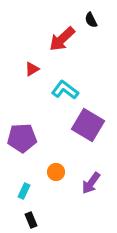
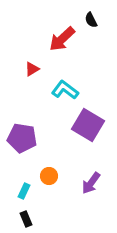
purple pentagon: rotated 12 degrees clockwise
orange circle: moved 7 px left, 4 px down
black rectangle: moved 5 px left, 1 px up
